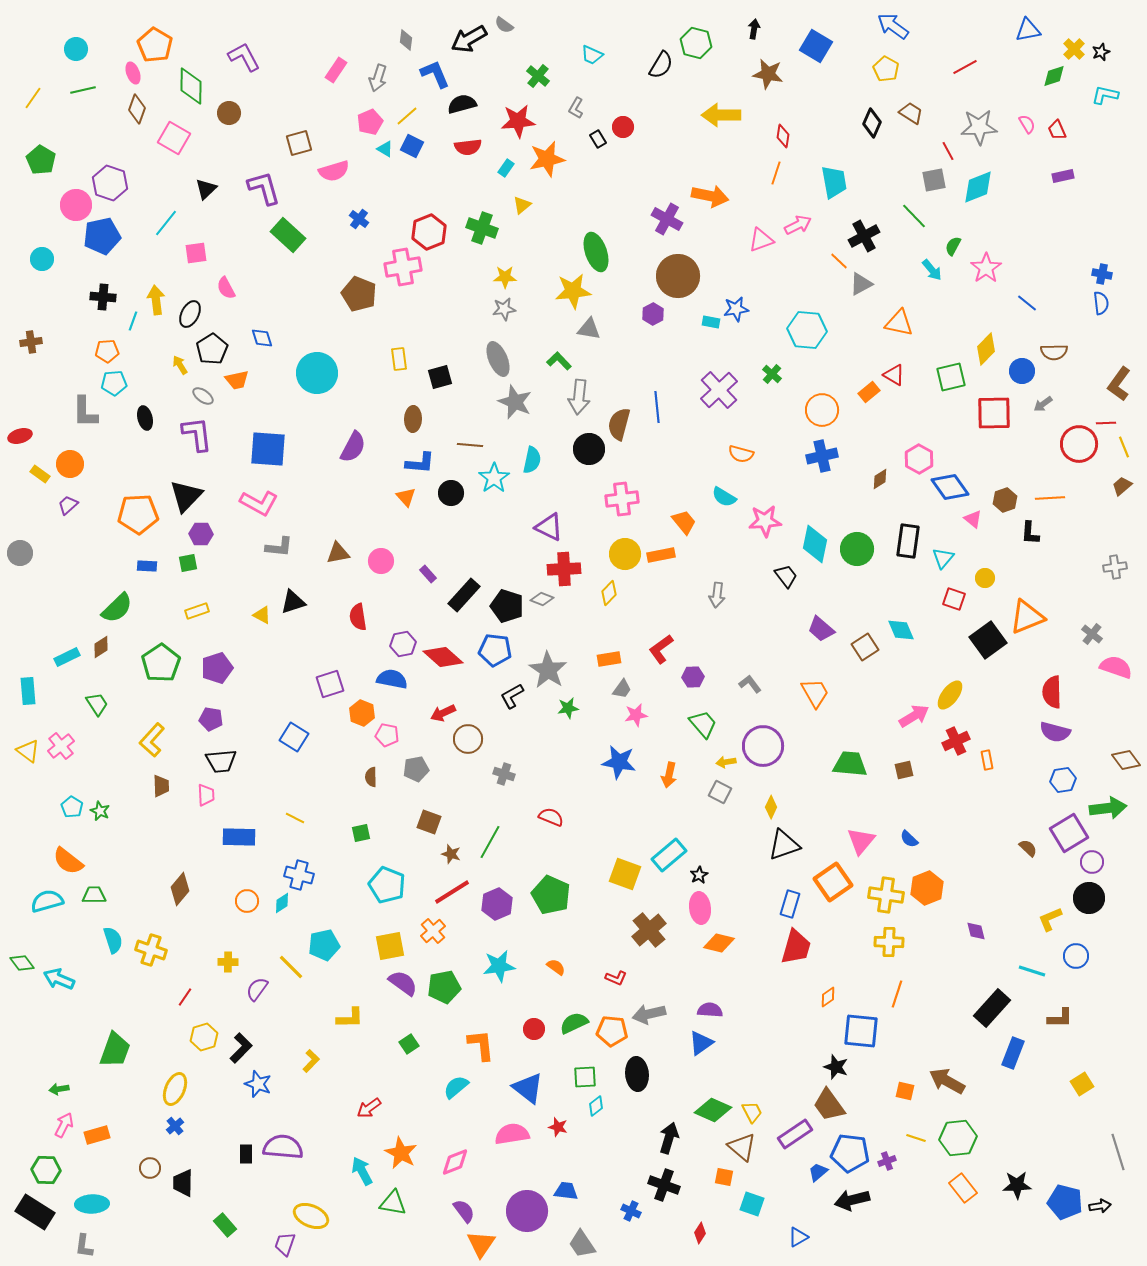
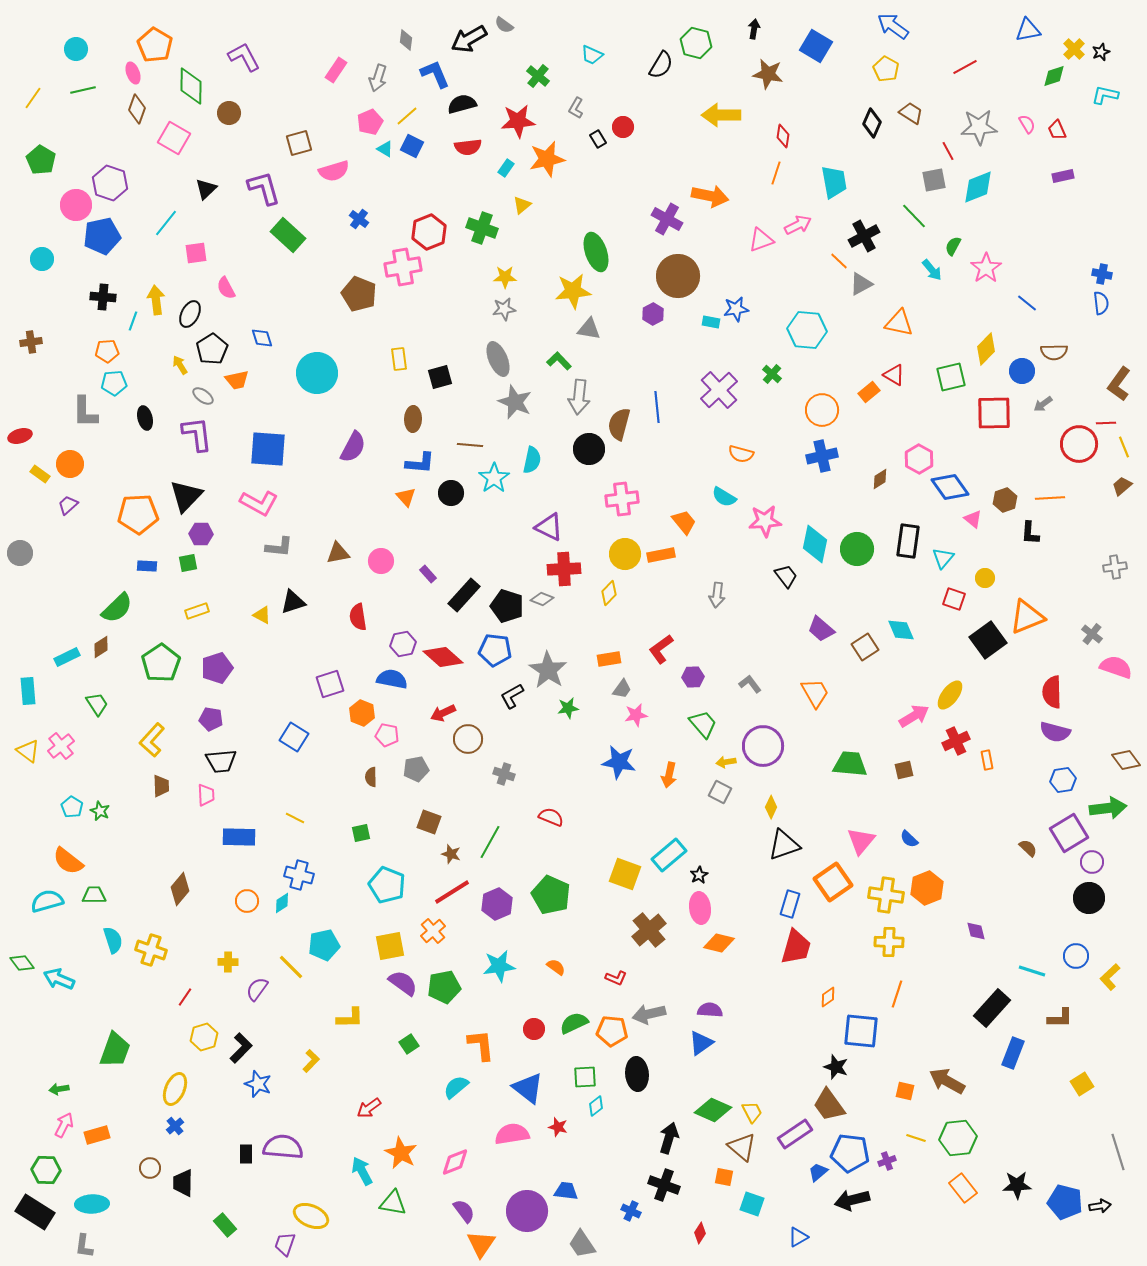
yellow L-shape at (1050, 919): moved 60 px right, 58 px down; rotated 20 degrees counterclockwise
